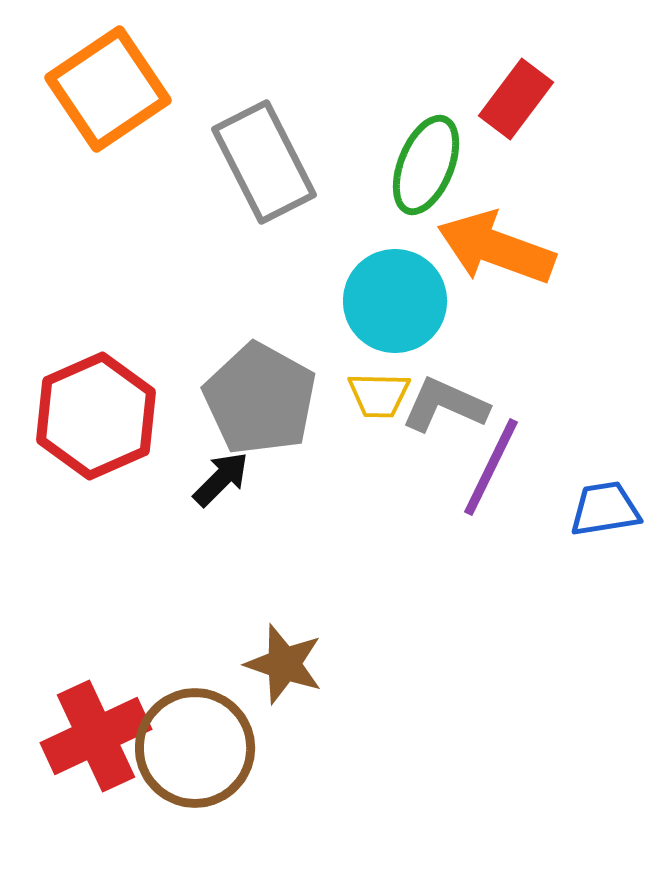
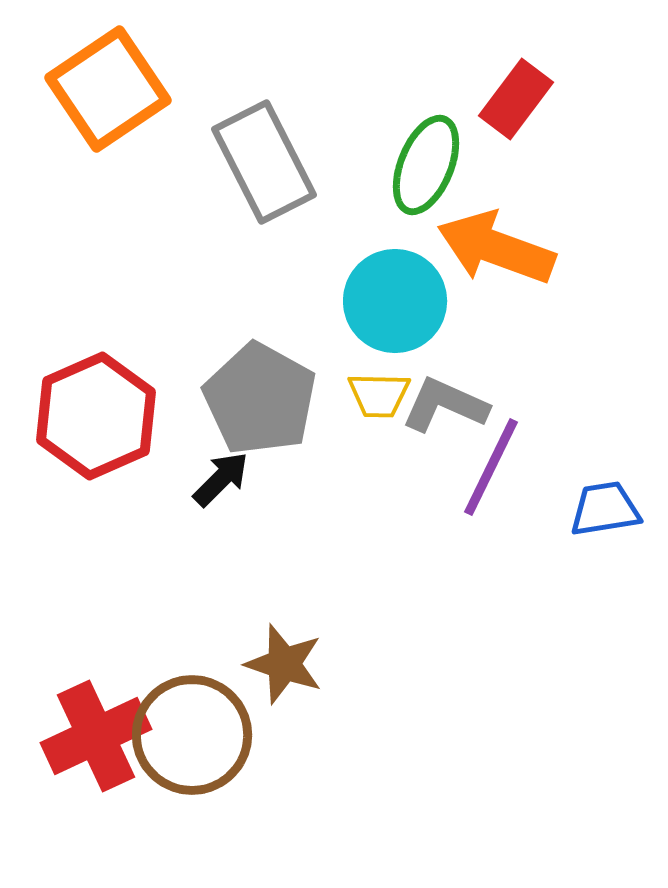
brown circle: moved 3 px left, 13 px up
